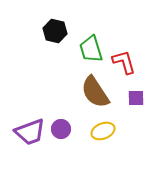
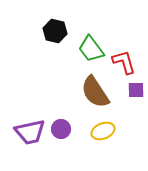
green trapezoid: rotated 20 degrees counterclockwise
purple square: moved 8 px up
purple trapezoid: rotated 8 degrees clockwise
